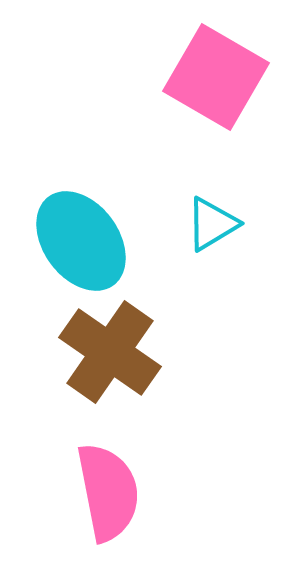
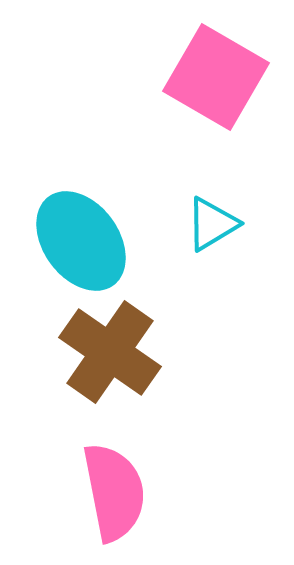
pink semicircle: moved 6 px right
